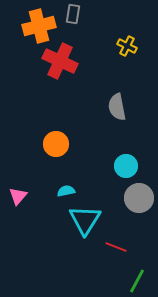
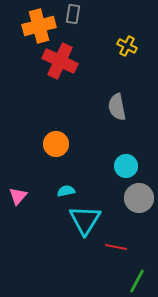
red line: rotated 10 degrees counterclockwise
